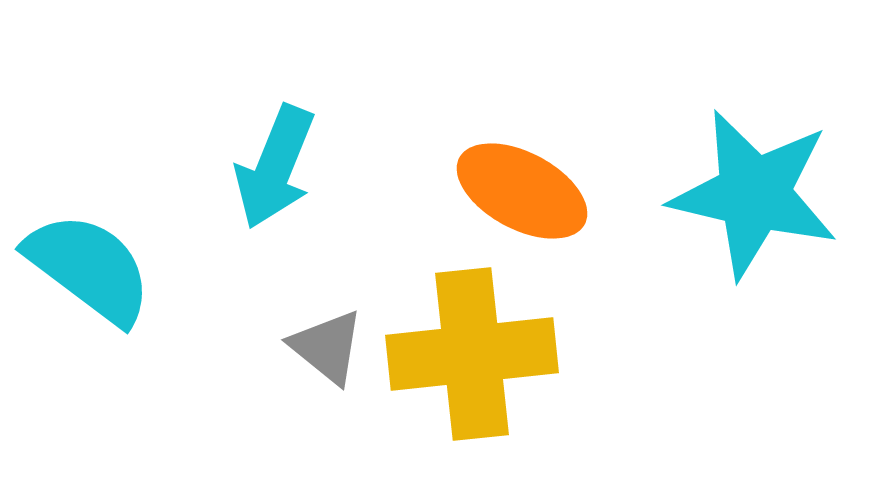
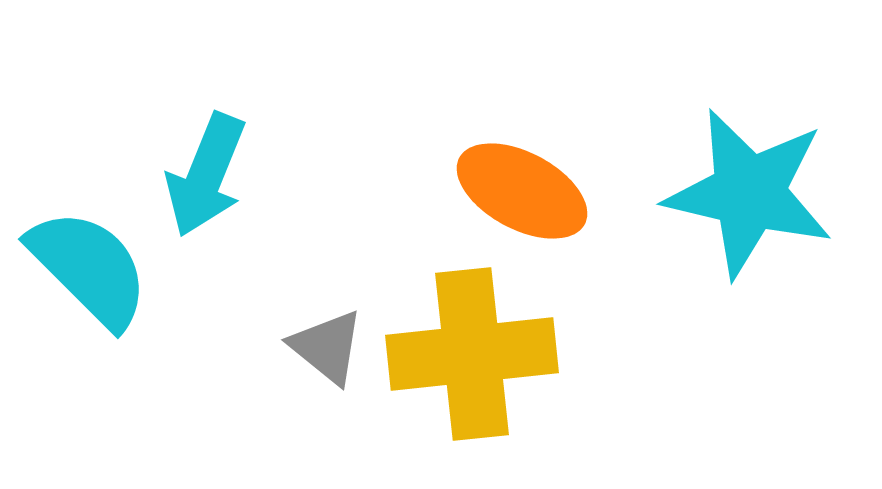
cyan arrow: moved 69 px left, 8 px down
cyan star: moved 5 px left, 1 px up
cyan semicircle: rotated 8 degrees clockwise
